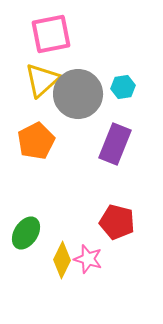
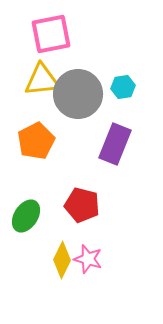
yellow triangle: rotated 36 degrees clockwise
red pentagon: moved 35 px left, 17 px up
green ellipse: moved 17 px up
